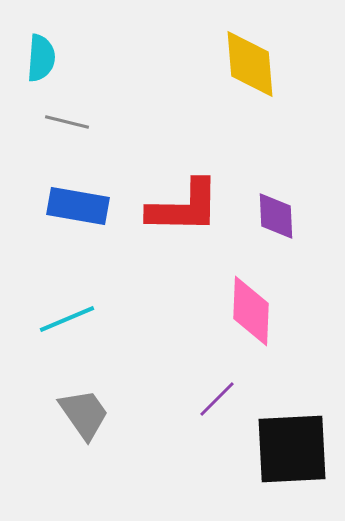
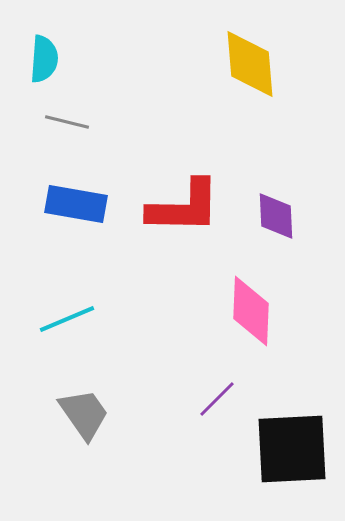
cyan semicircle: moved 3 px right, 1 px down
blue rectangle: moved 2 px left, 2 px up
